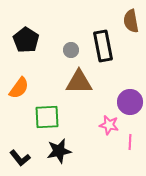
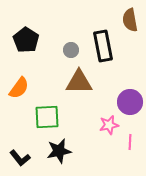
brown semicircle: moved 1 px left, 1 px up
pink star: rotated 24 degrees counterclockwise
